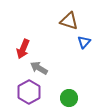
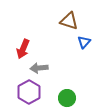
gray arrow: rotated 36 degrees counterclockwise
green circle: moved 2 px left
